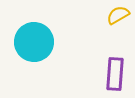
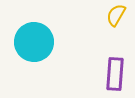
yellow semicircle: moved 2 px left; rotated 30 degrees counterclockwise
